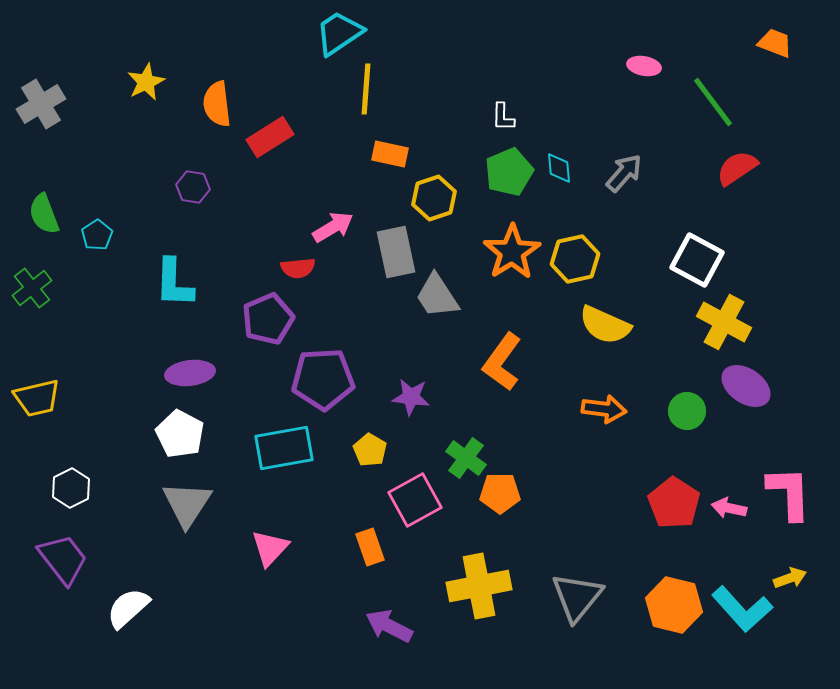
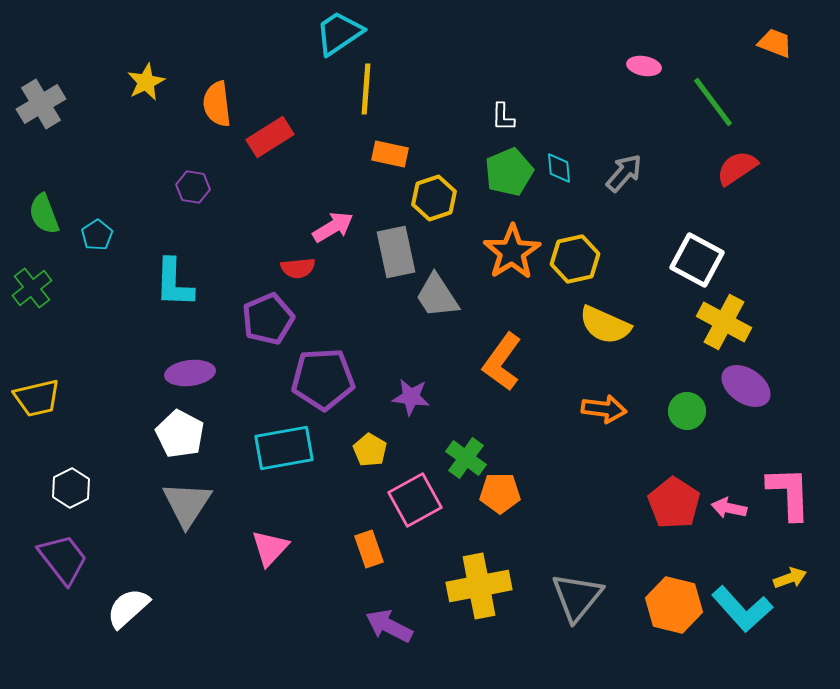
orange rectangle at (370, 547): moved 1 px left, 2 px down
